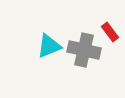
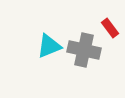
red rectangle: moved 4 px up
